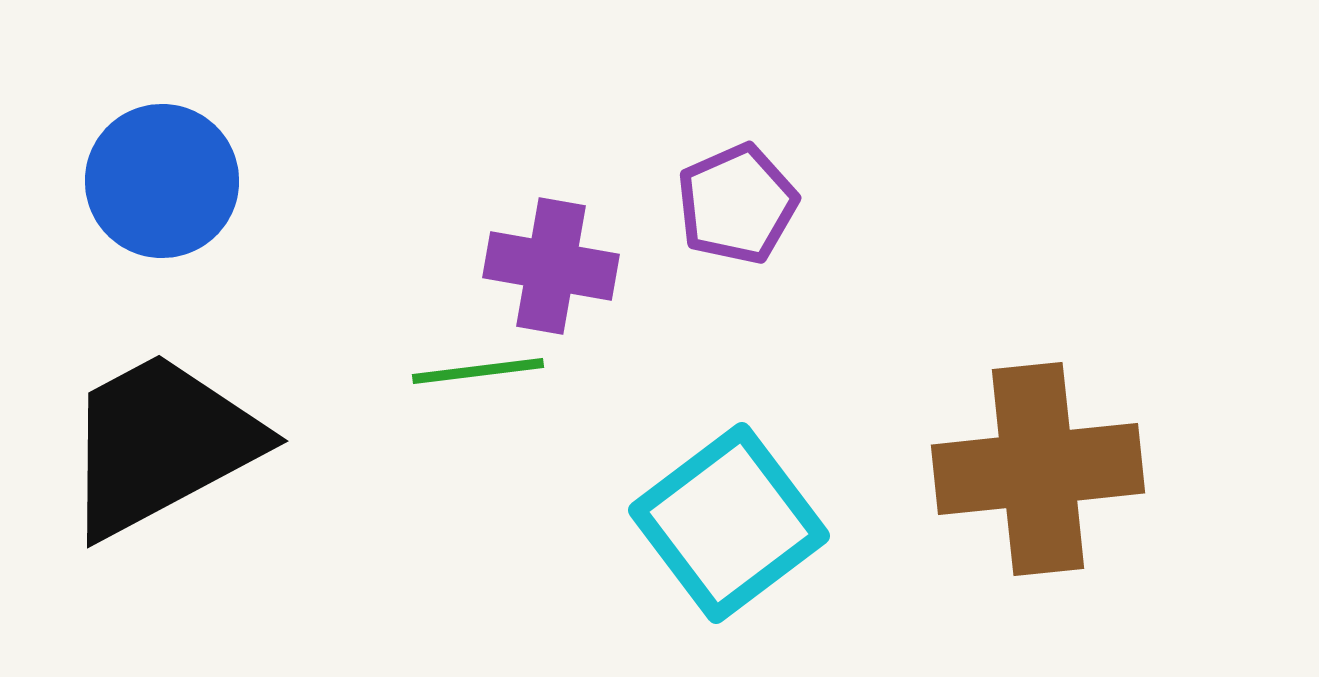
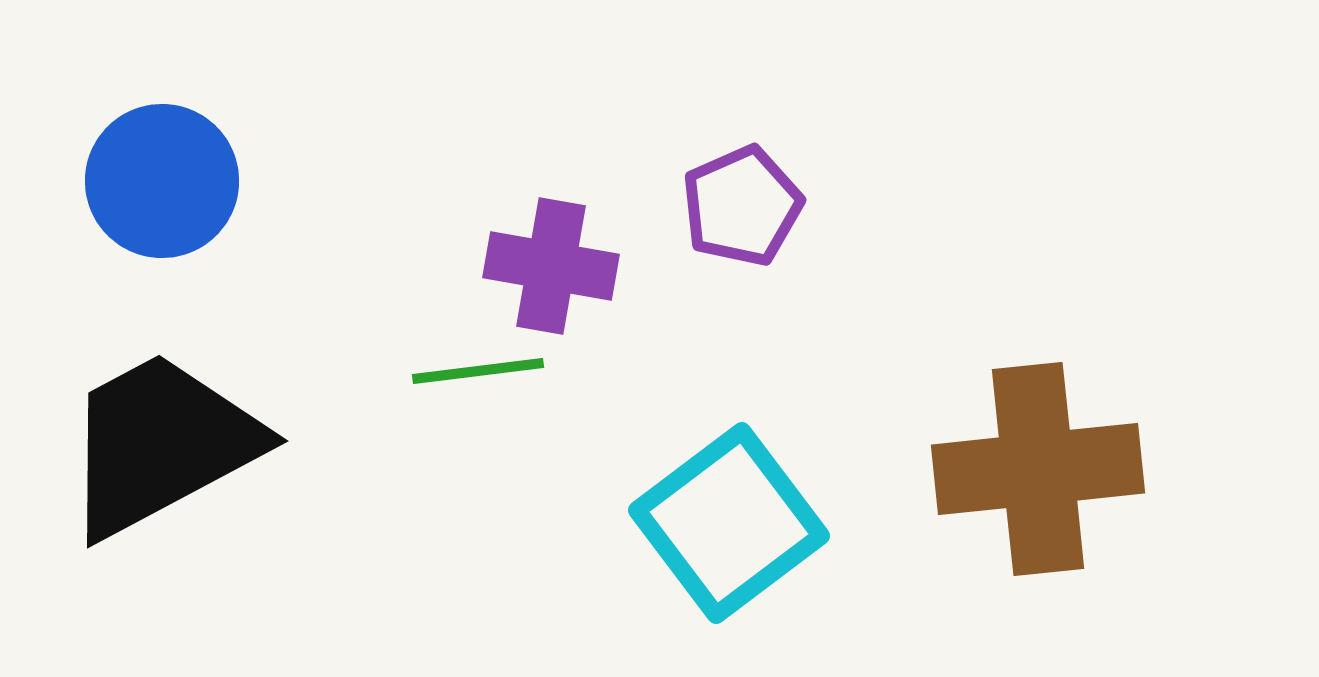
purple pentagon: moved 5 px right, 2 px down
